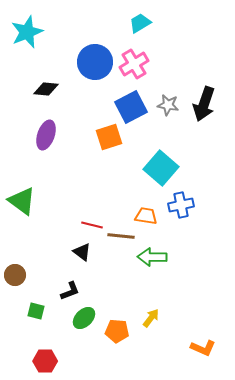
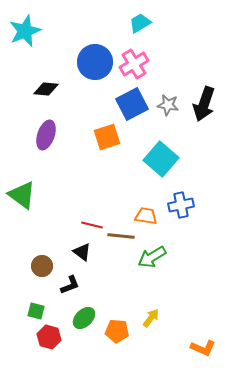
cyan star: moved 2 px left, 1 px up
blue square: moved 1 px right, 3 px up
orange square: moved 2 px left
cyan square: moved 9 px up
green triangle: moved 6 px up
green arrow: rotated 32 degrees counterclockwise
brown circle: moved 27 px right, 9 px up
black L-shape: moved 6 px up
red hexagon: moved 4 px right, 24 px up; rotated 15 degrees clockwise
